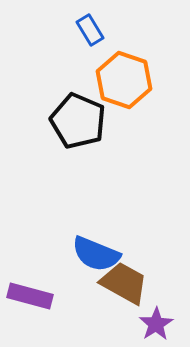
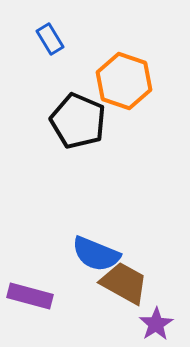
blue rectangle: moved 40 px left, 9 px down
orange hexagon: moved 1 px down
